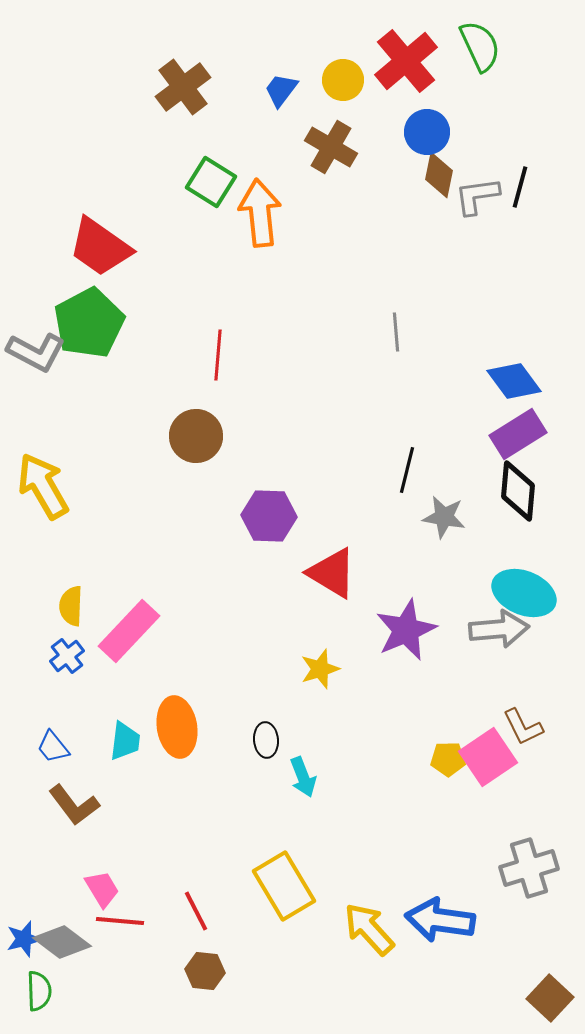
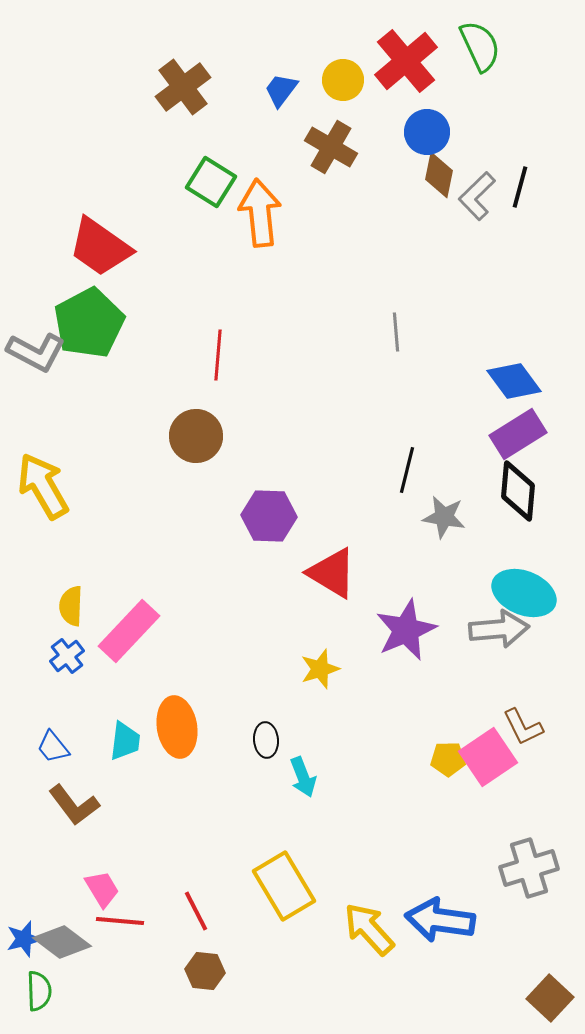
gray L-shape at (477, 196): rotated 36 degrees counterclockwise
